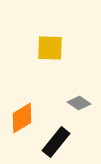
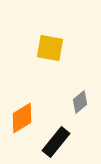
yellow square: rotated 8 degrees clockwise
gray diamond: moved 1 px right, 1 px up; rotated 75 degrees counterclockwise
